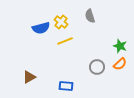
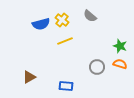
gray semicircle: rotated 32 degrees counterclockwise
yellow cross: moved 1 px right, 2 px up
blue semicircle: moved 4 px up
orange semicircle: rotated 120 degrees counterclockwise
